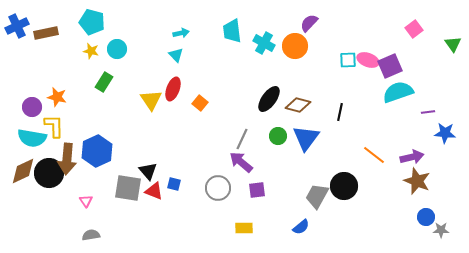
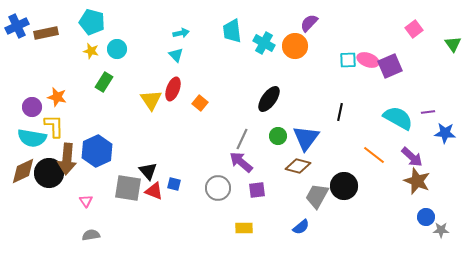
cyan semicircle at (398, 92): moved 26 px down; rotated 48 degrees clockwise
brown diamond at (298, 105): moved 61 px down
purple arrow at (412, 157): rotated 55 degrees clockwise
